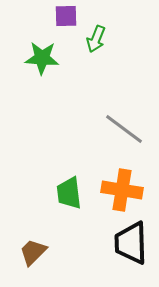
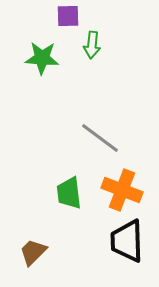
purple square: moved 2 px right
green arrow: moved 4 px left, 6 px down; rotated 16 degrees counterclockwise
gray line: moved 24 px left, 9 px down
orange cross: rotated 12 degrees clockwise
black trapezoid: moved 4 px left, 2 px up
